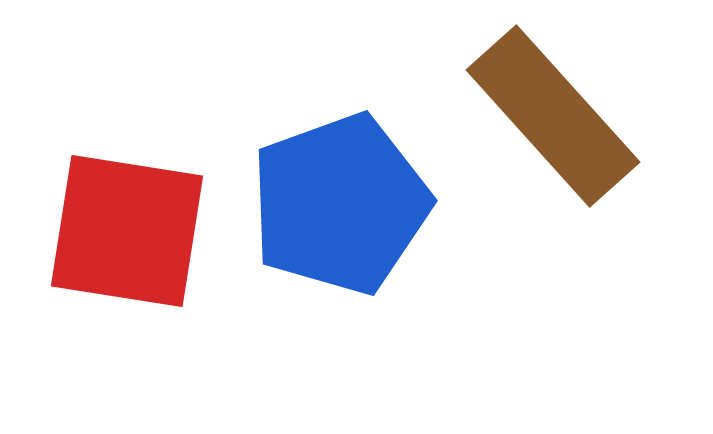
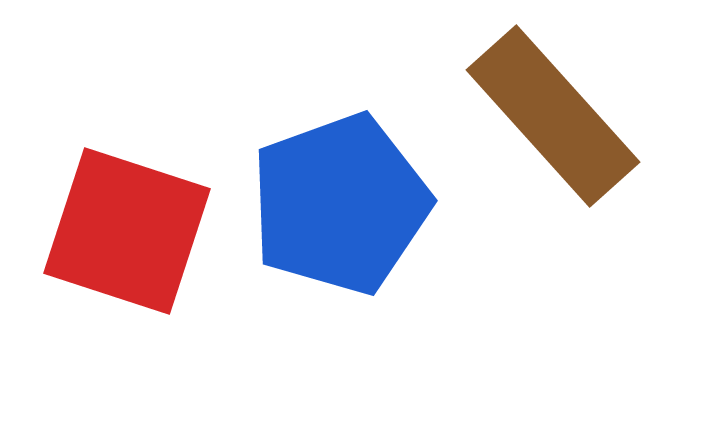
red square: rotated 9 degrees clockwise
